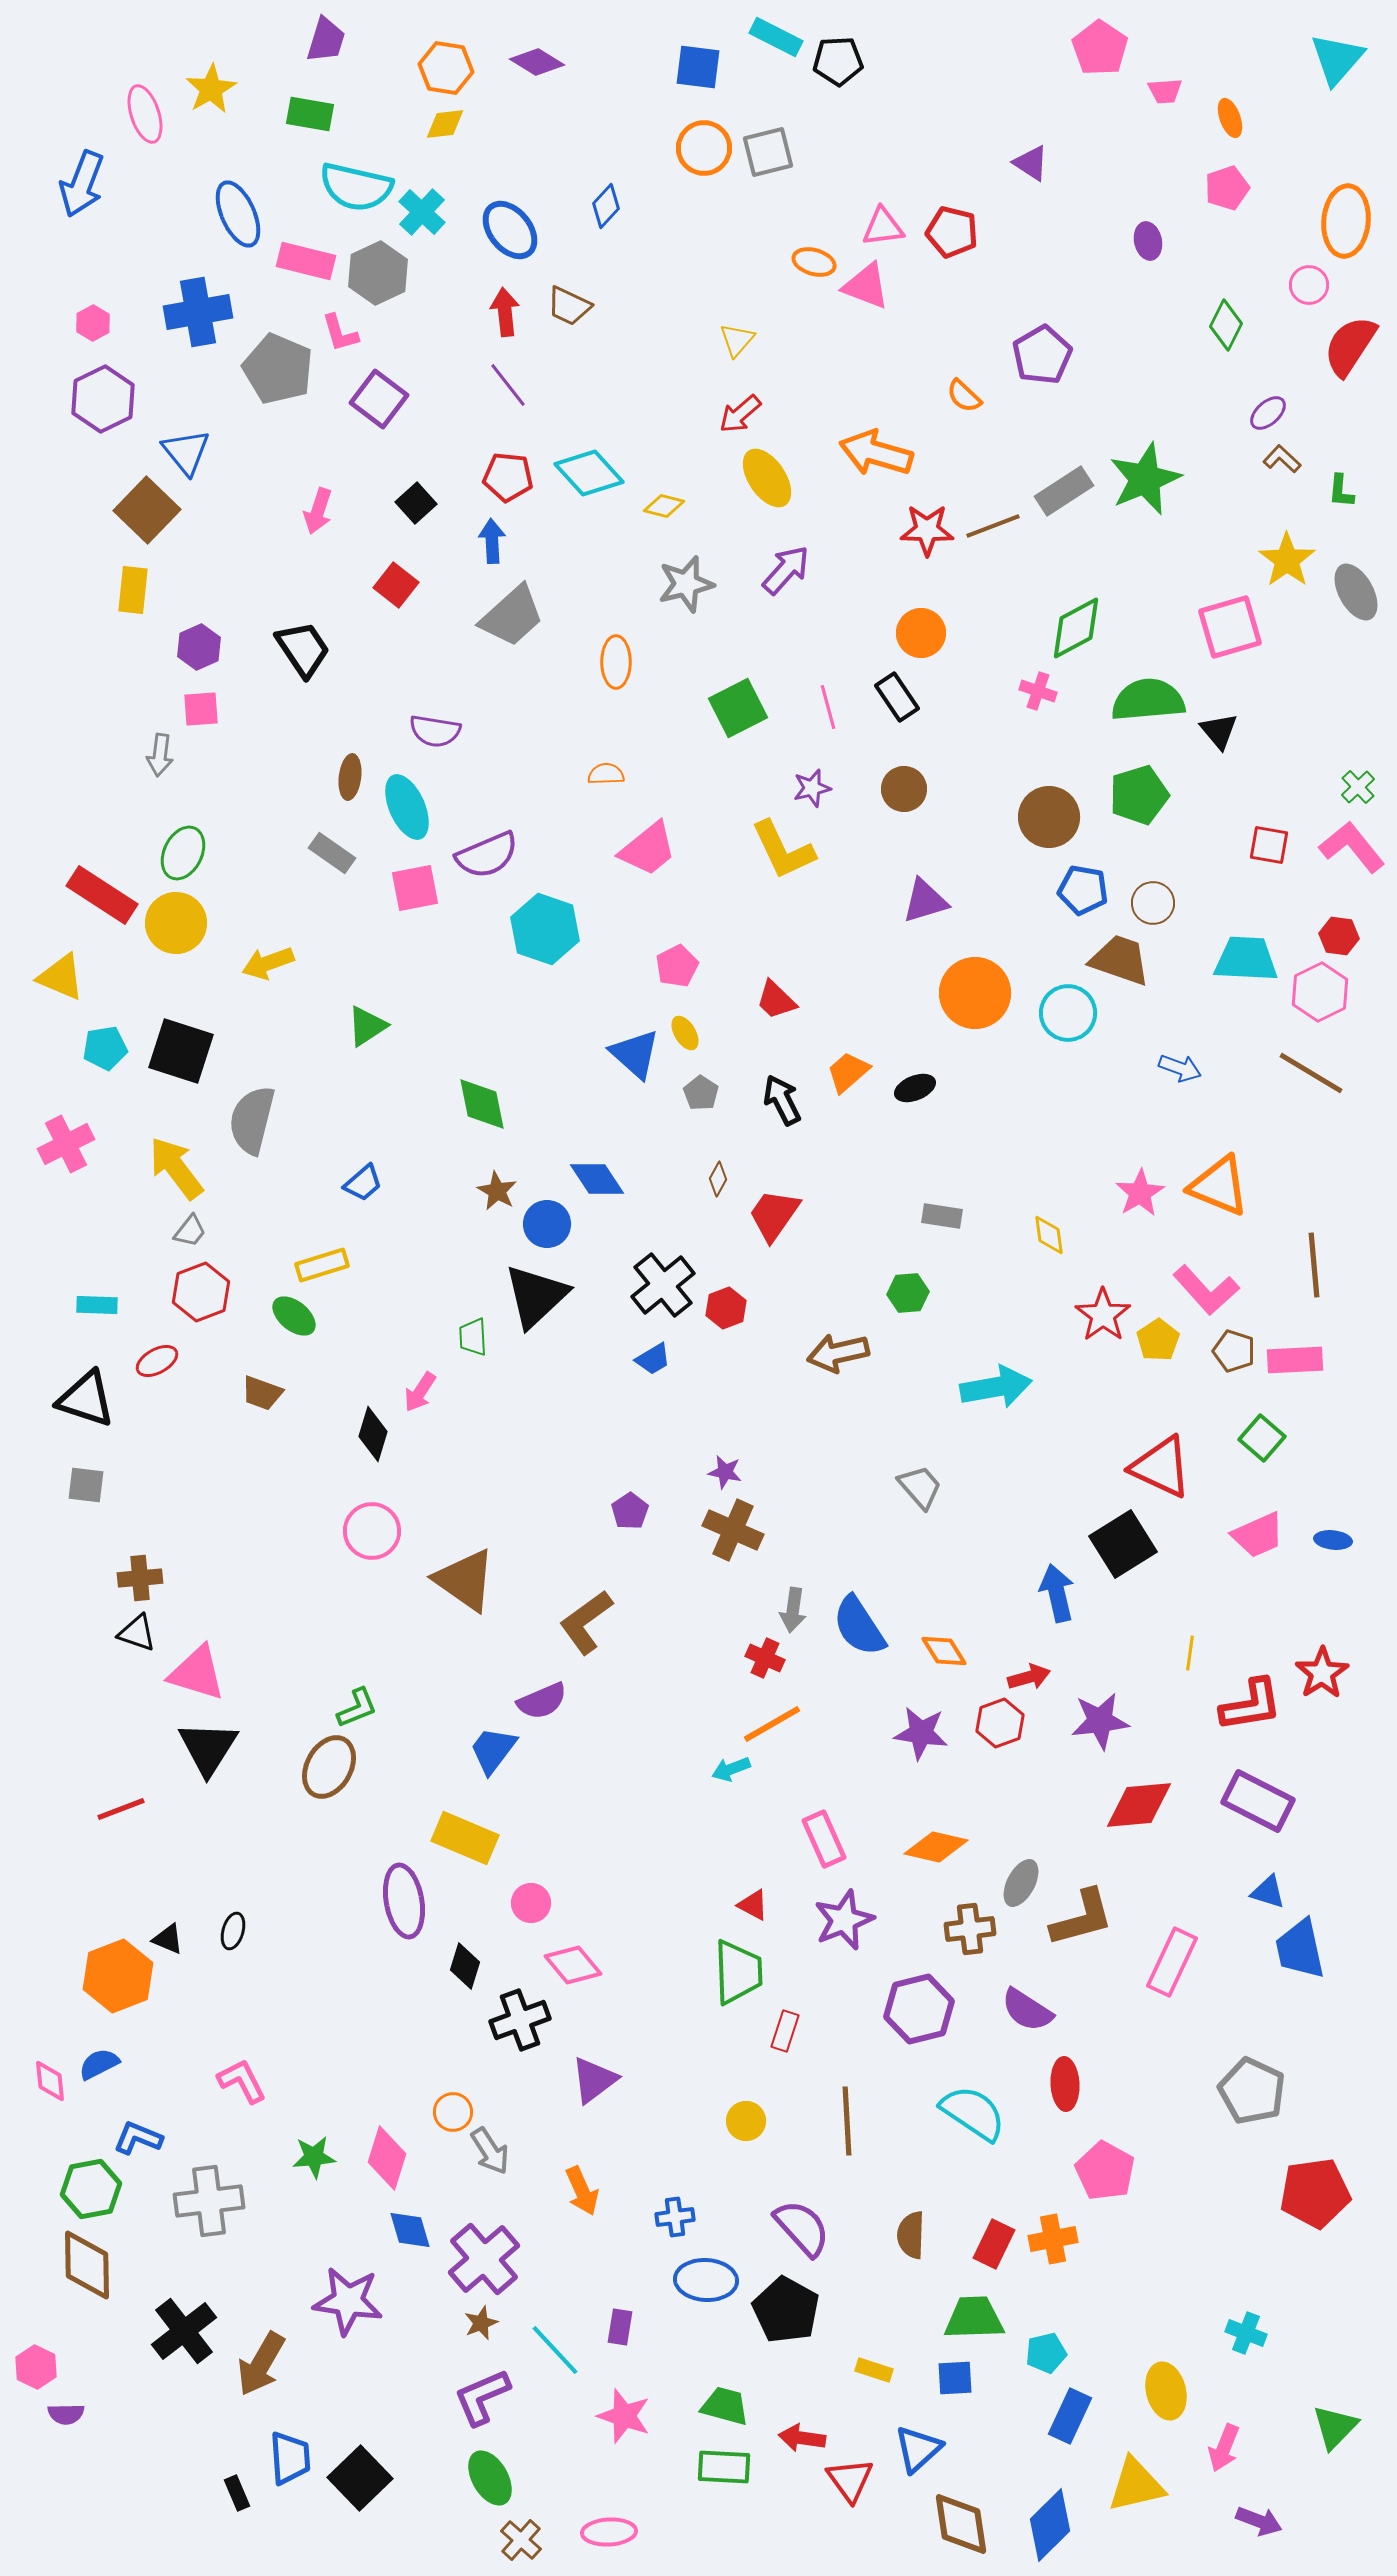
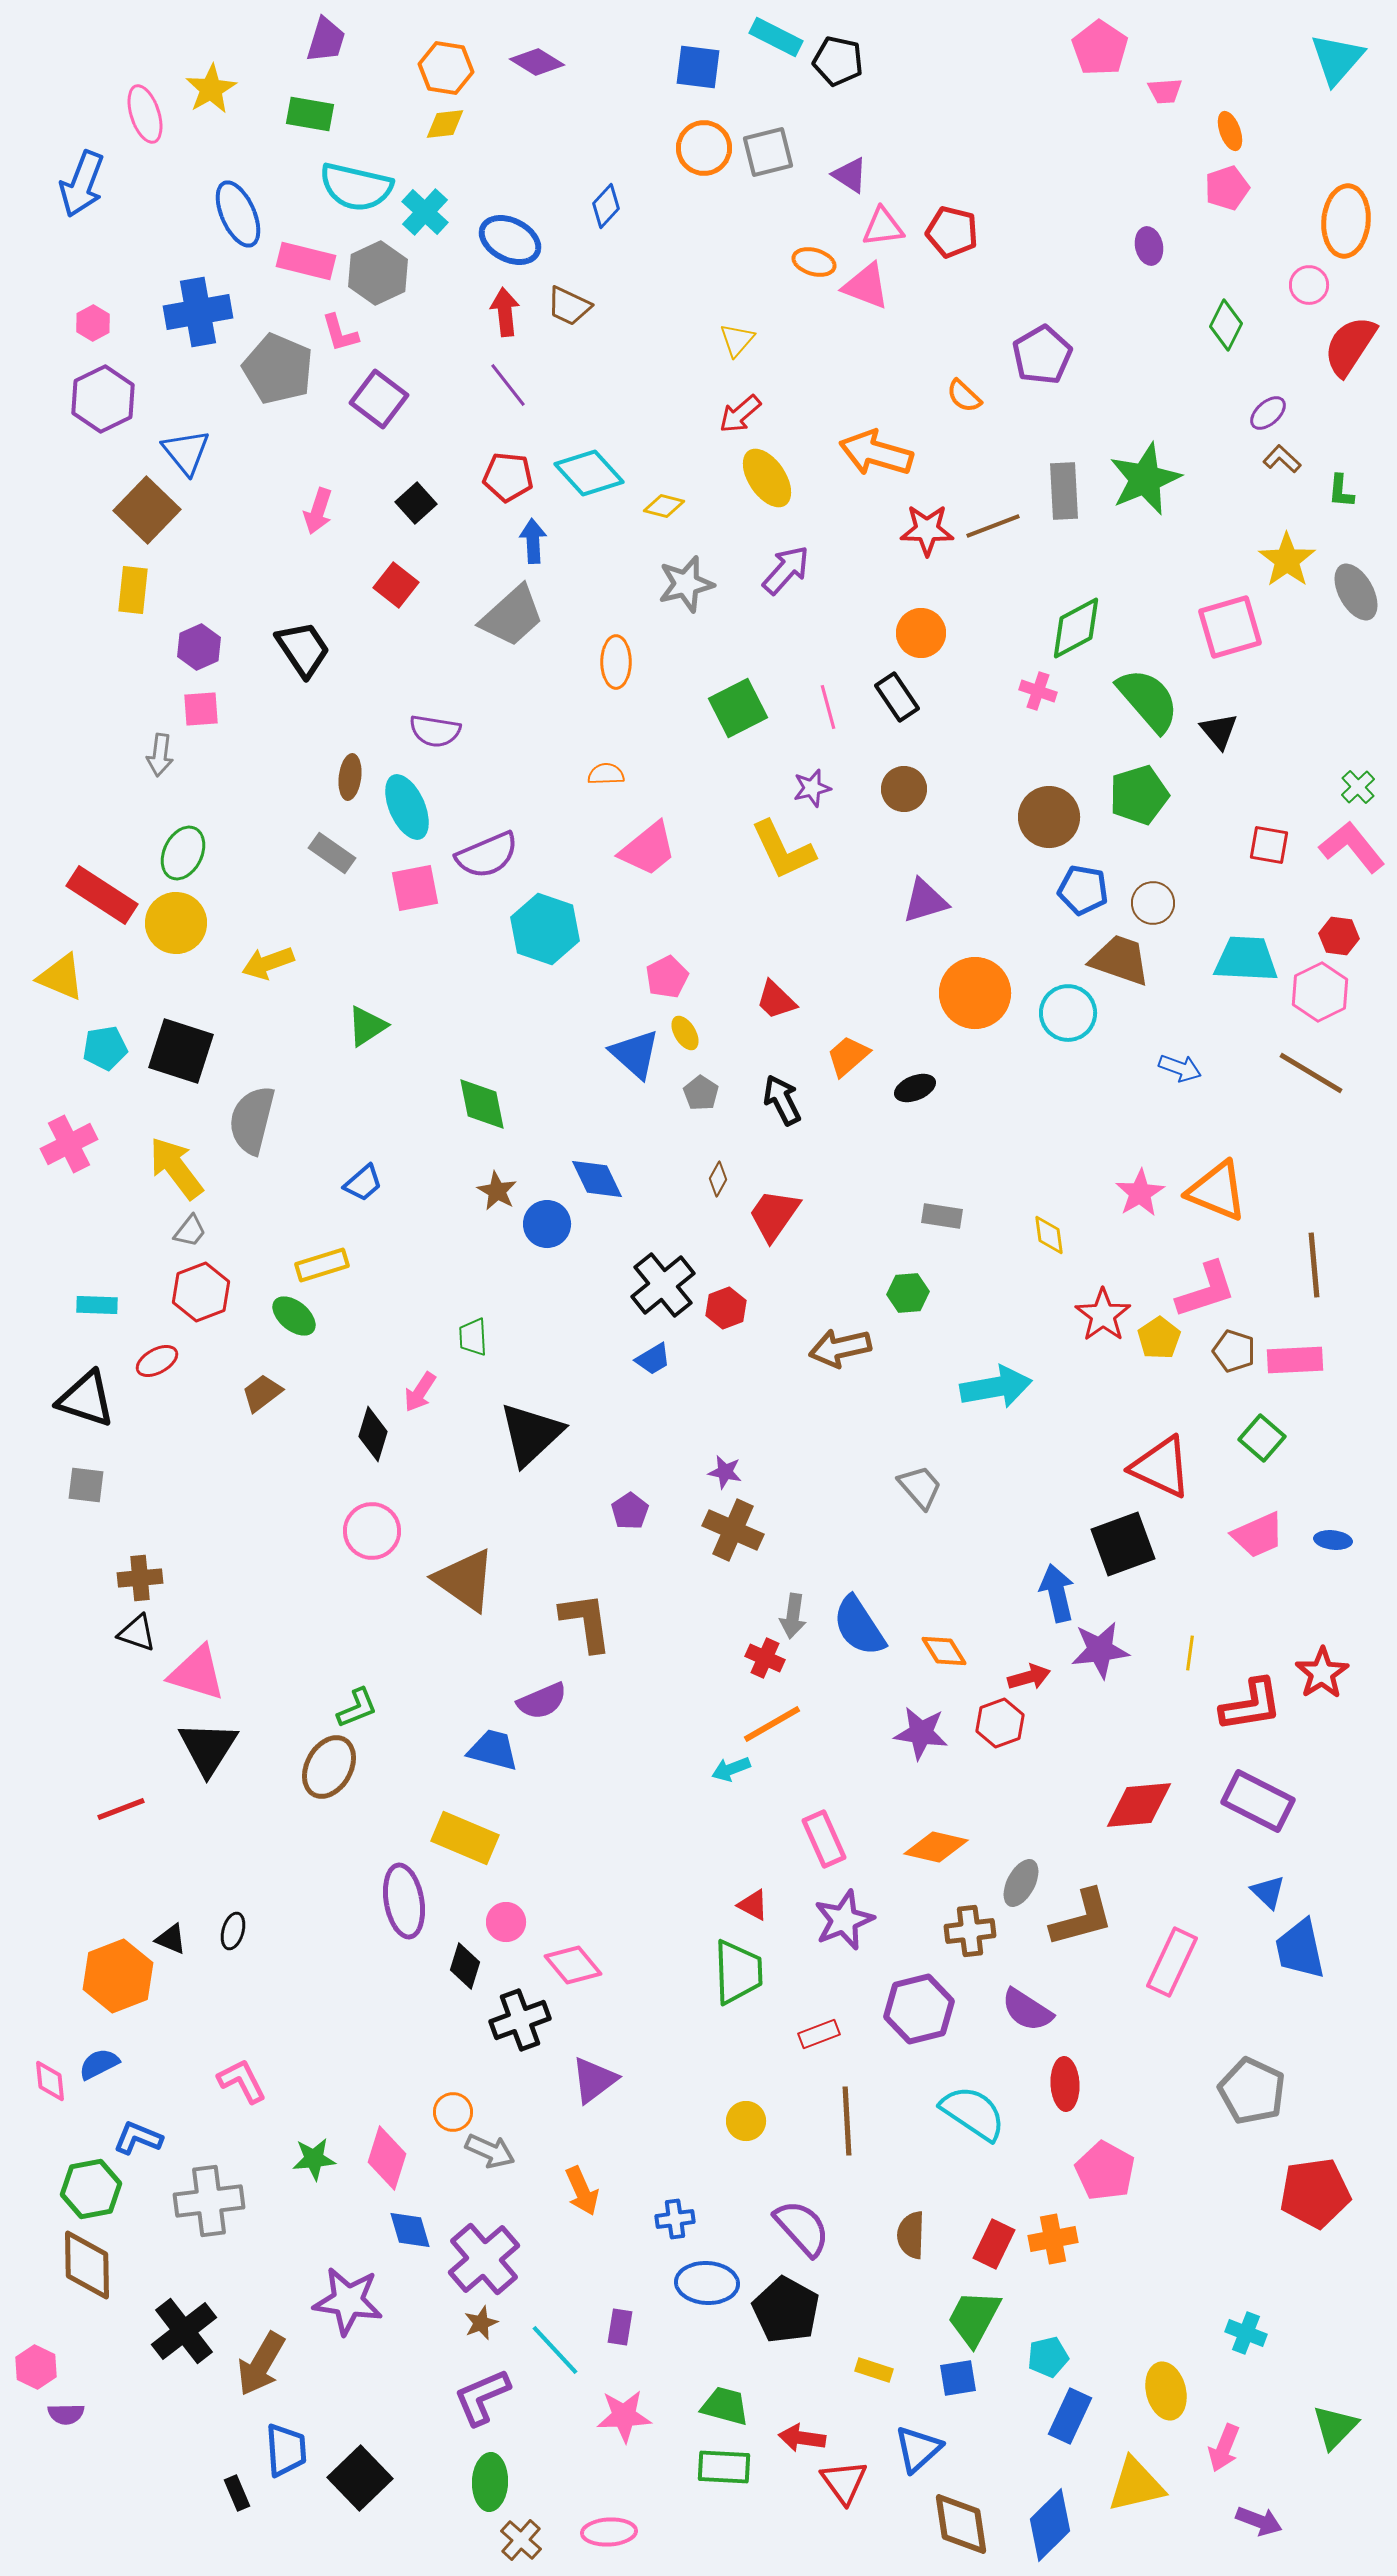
black pentagon at (838, 61): rotated 15 degrees clockwise
orange ellipse at (1230, 118): moved 13 px down
purple triangle at (1031, 163): moved 181 px left, 12 px down
cyan cross at (422, 212): moved 3 px right
blue ellipse at (510, 230): moved 10 px down; rotated 24 degrees counterclockwise
purple ellipse at (1148, 241): moved 1 px right, 5 px down
gray rectangle at (1064, 491): rotated 60 degrees counterclockwise
blue arrow at (492, 541): moved 41 px right
green semicircle at (1148, 700): rotated 54 degrees clockwise
pink pentagon at (677, 966): moved 10 px left, 11 px down
orange trapezoid at (848, 1072): moved 16 px up
pink cross at (66, 1144): moved 3 px right
blue diamond at (597, 1179): rotated 8 degrees clockwise
orange triangle at (1219, 1186): moved 2 px left, 5 px down
pink L-shape at (1206, 1290): rotated 66 degrees counterclockwise
black triangle at (536, 1296): moved 5 px left, 138 px down
yellow pentagon at (1158, 1340): moved 1 px right, 2 px up
brown arrow at (838, 1353): moved 2 px right, 5 px up
brown trapezoid at (262, 1393): rotated 123 degrees clockwise
black square at (1123, 1544): rotated 12 degrees clockwise
gray arrow at (793, 1610): moved 6 px down
brown L-shape at (586, 1622): rotated 118 degrees clockwise
purple star at (1100, 1721): moved 71 px up
blue trapezoid at (493, 1750): rotated 68 degrees clockwise
blue triangle at (1268, 1892): rotated 27 degrees clockwise
pink circle at (531, 1903): moved 25 px left, 19 px down
brown cross at (970, 1929): moved 2 px down
black triangle at (168, 1939): moved 3 px right
red rectangle at (785, 2031): moved 34 px right, 3 px down; rotated 51 degrees clockwise
gray arrow at (490, 2151): rotated 33 degrees counterclockwise
green star at (314, 2157): moved 2 px down
blue cross at (675, 2217): moved 2 px down
blue ellipse at (706, 2280): moved 1 px right, 3 px down
green trapezoid at (974, 2318): rotated 60 degrees counterclockwise
cyan pentagon at (1046, 2353): moved 2 px right, 4 px down
blue square at (955, 2378): moved 3 px right; rotated 6 degrees counterclockwise
pink star at (624, 2416): rotated 22 degrees counterclockwise
blue trapezoid at (290, 2458): moved 4 px left, 8 px up
green ellipse at (490, 2478): moved 4 px down; rotated 32 degrees clockwise
red triangle at (850, 2480): moved 6 px left, 2 px down
